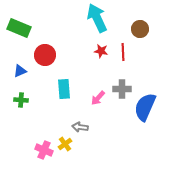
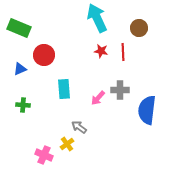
brown circle: moved 1 px left, 1 px up
red circle: moved 1 px left
blue triangle: moved 2 px up
gray cross: moved 2 px left, 1 px down
green cross: moved 2 px right, 5 px down
blue semicircle: moved 2 px right, 3 px down; rotated 16 degrees counterclockwise
gray arrow: moved 1 px left; rotated 28 degrees clockwise
yellow cross: moved 2 px right
pink cross: moved 5 px down
